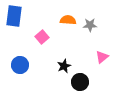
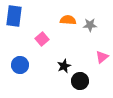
pink square: moved 2 px down
black circle: moved 1 px up
